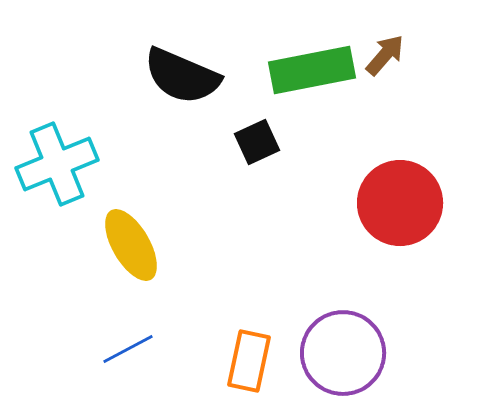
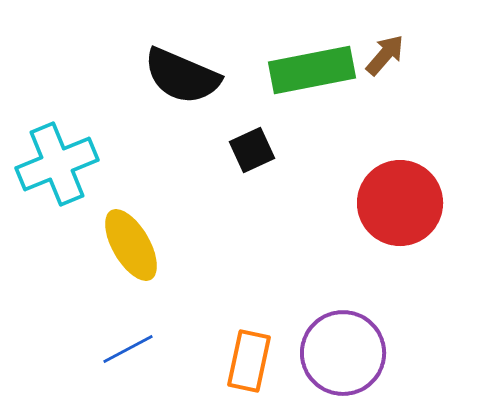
black square: moved 5 px left, 8 px down
